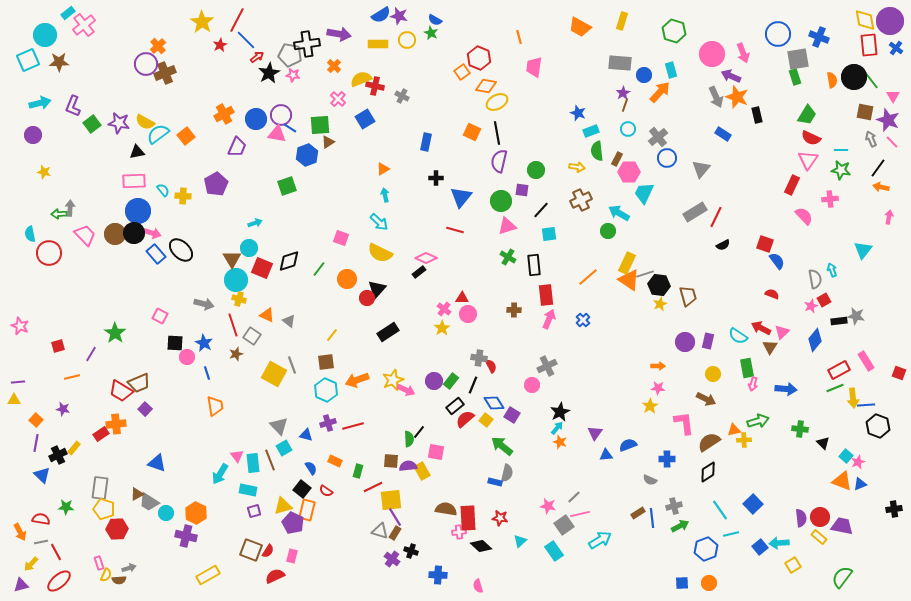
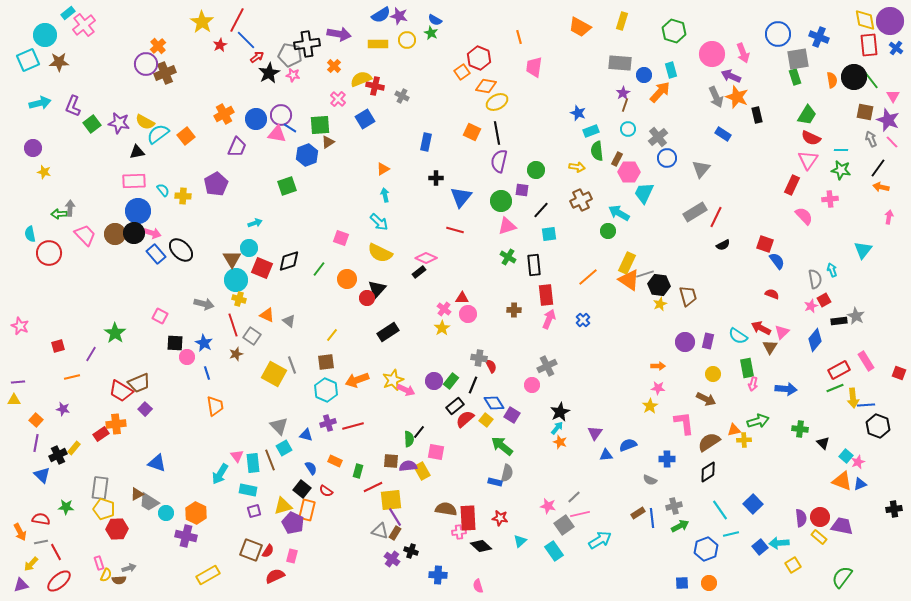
purple circle at (33, 135): moved 13 px down
gray star at (856, 316): rotated 18 degrees clockwise
